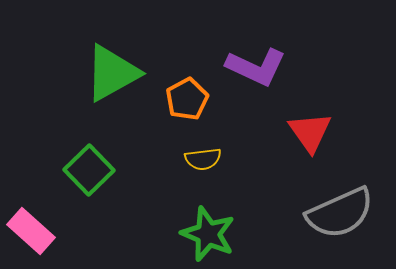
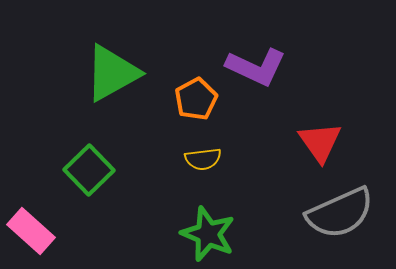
orange pentagon: moved 9 px right
red triangle: moved 10 px right, 10 px down
